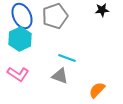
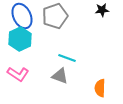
orange semicircle: moved 3 px right, 2 px up; rotated 42 degrees counterclockwise
